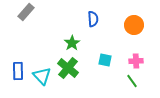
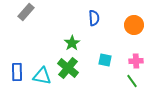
blue semicircle: moved 1 px right, 1 px up
blue rectangle: moved 1 px left, 1 px down
cyan triangle: rotated 36 degrees counterclockwise
